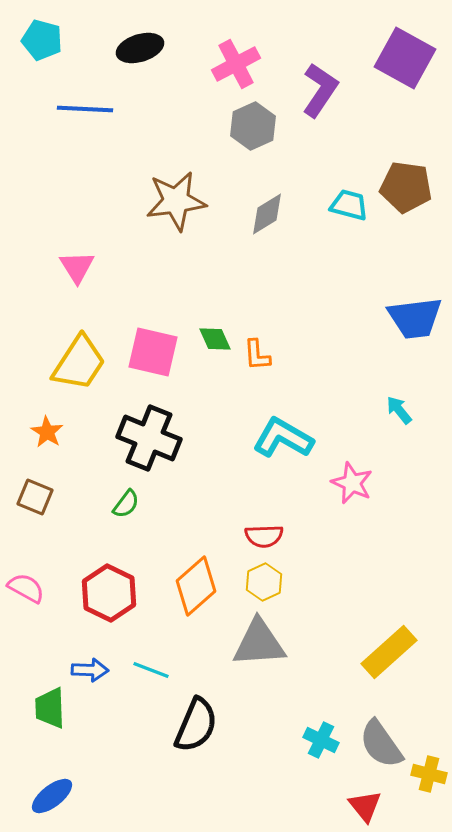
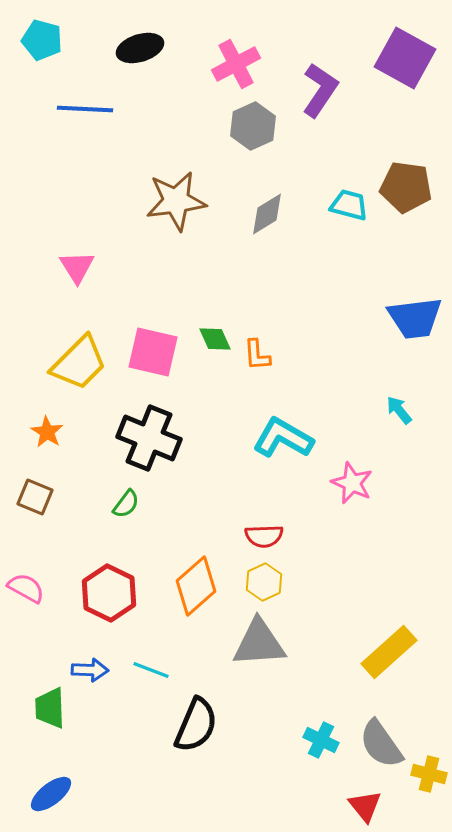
yellow trapezoid: rotated 12 degrees clockwise
blue ellipse: moved 1 px left, 2 px up
